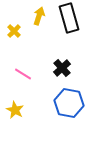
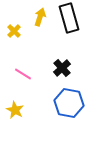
yellow arrow: moved 1 px right, 1 px down
